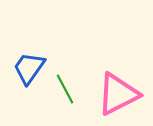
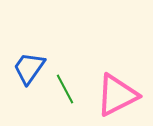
pink triangle: moved 1 px left, 1 px down
